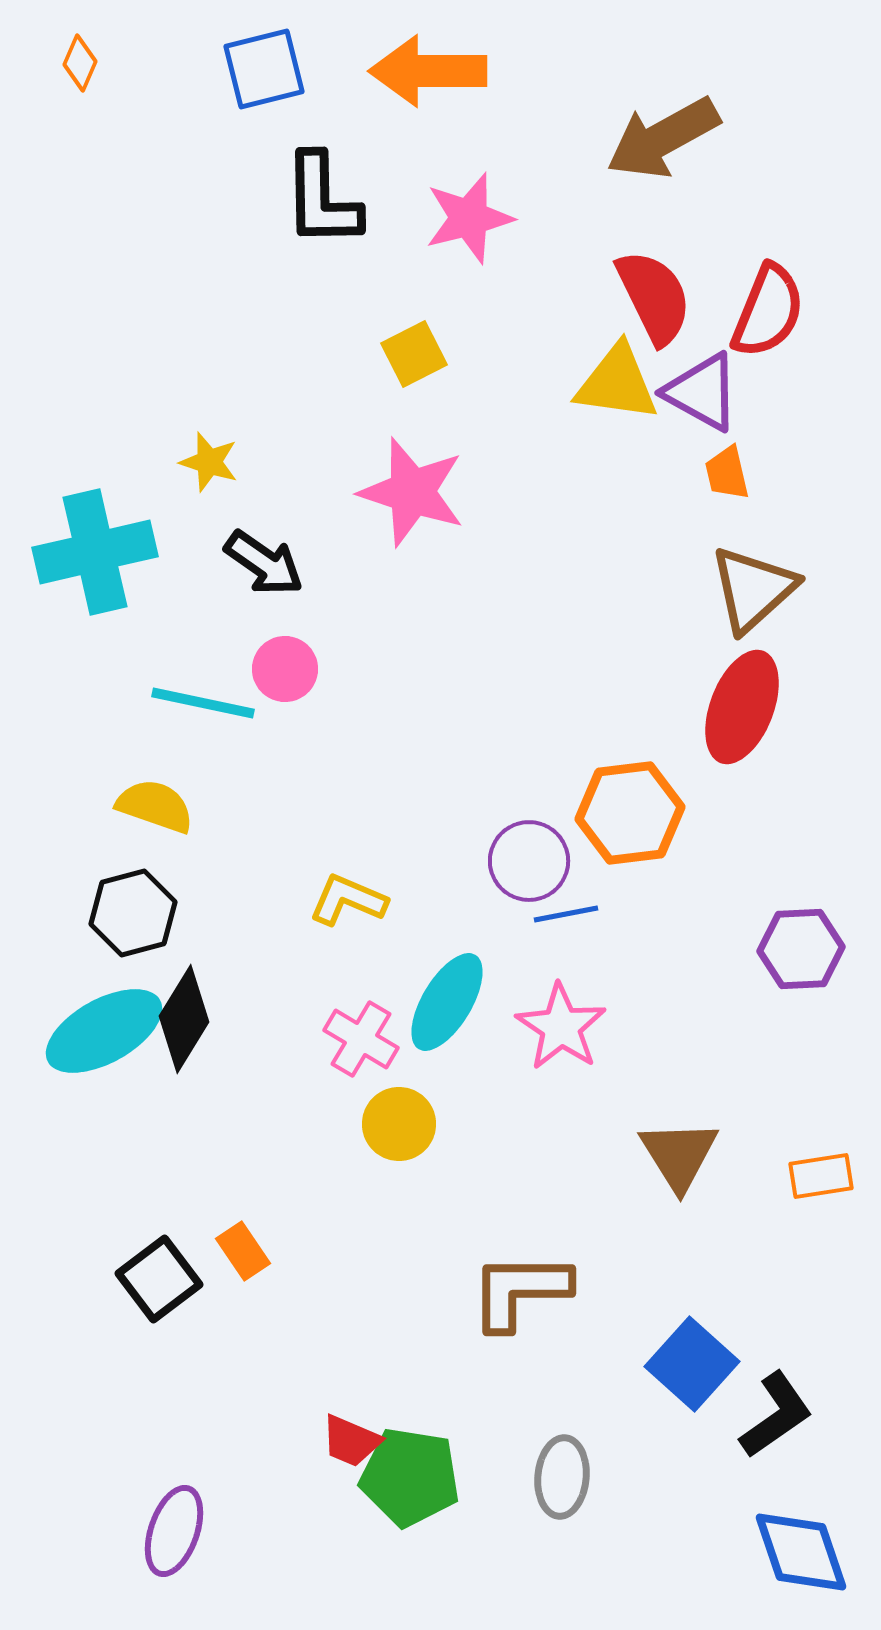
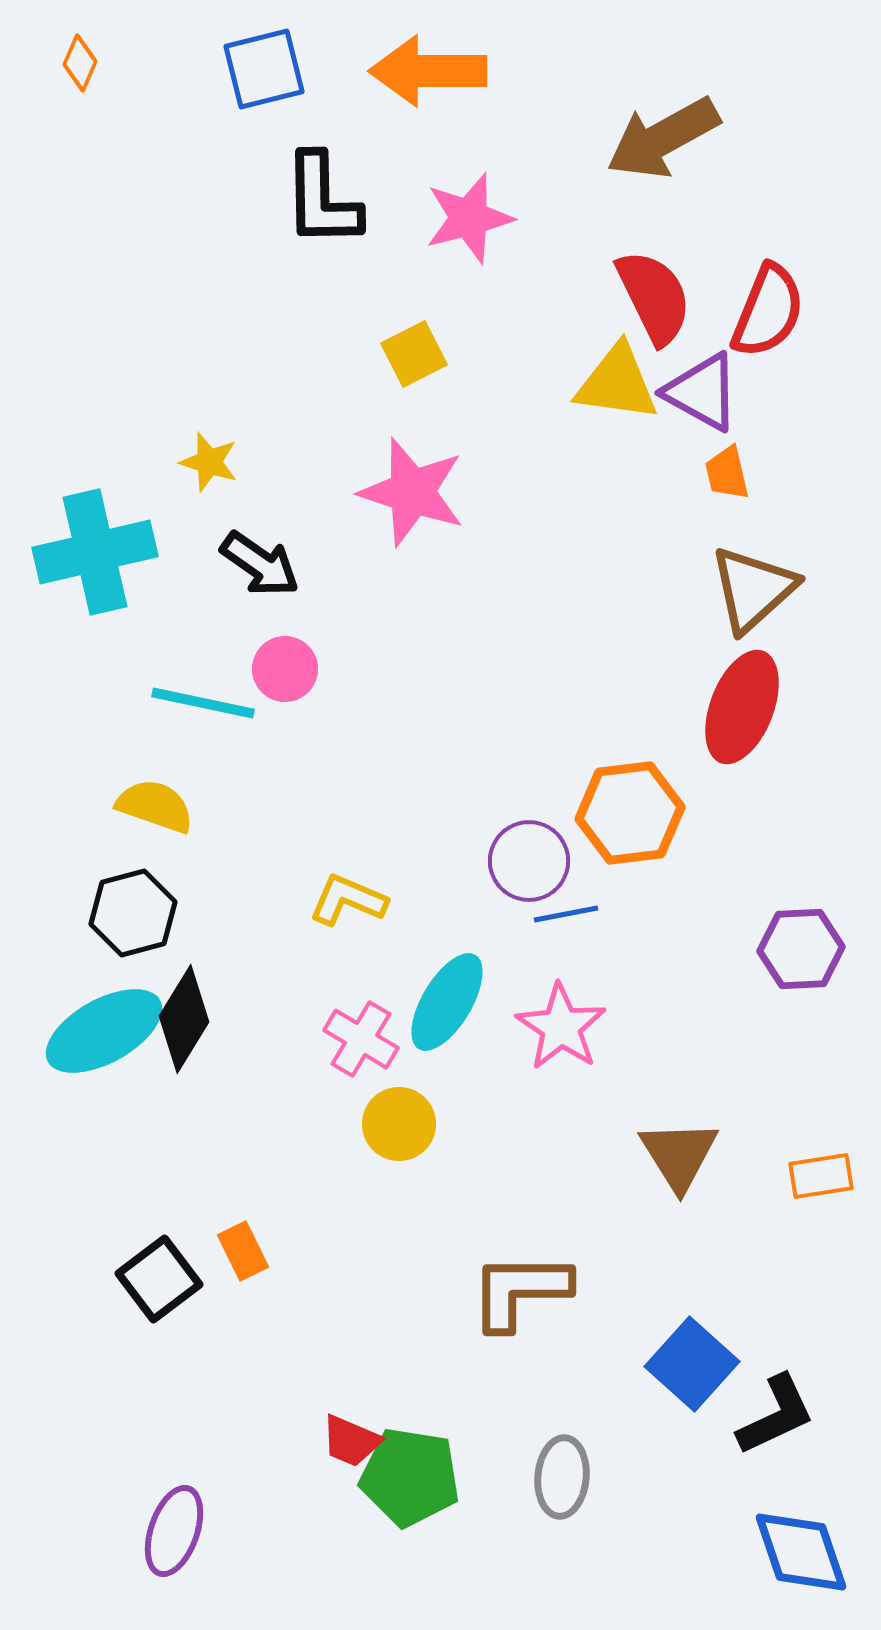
black arrow at (264, 563): moved 4 px left, 1 px down
orange rectangle at (243, 1251): rotated 8 degrees clockwise
black L-shape at (776, 1415): rotated 10 degrees clockwise
